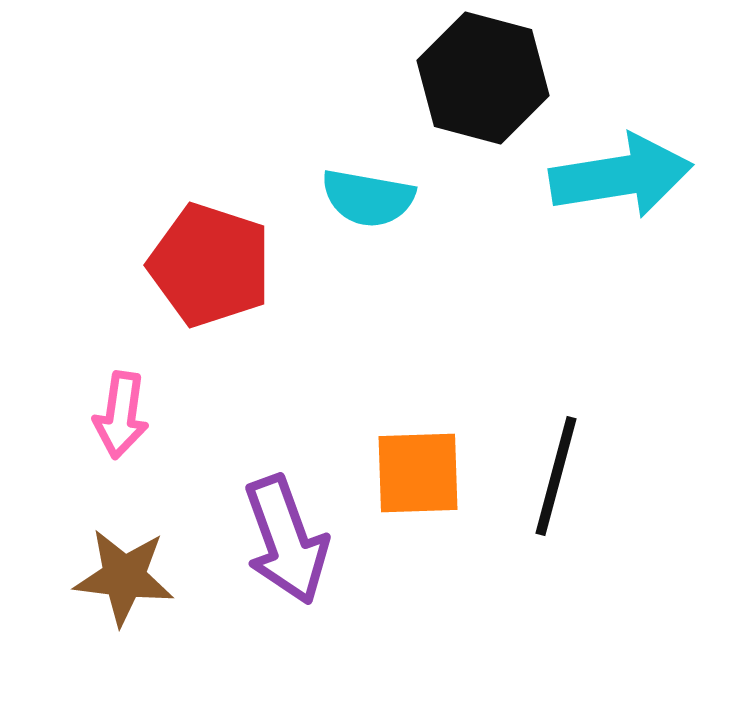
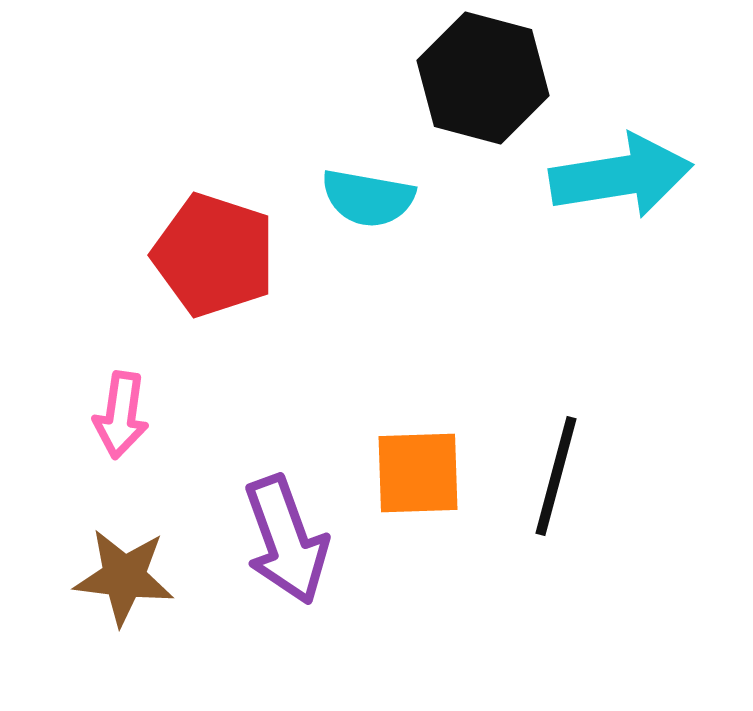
red pentagon: moved 4 px right, 10 px up
